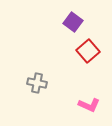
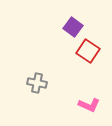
purple square: moved 5 px down
red square: rotated 15 degrees counterclockwise
